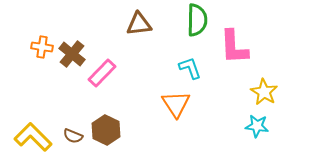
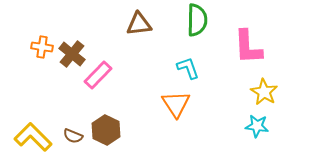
pink L-shape: moved 14 px right
cyan L-shape: moved 2 px left
pink rectangle: moved 4 px left, 2 px down
